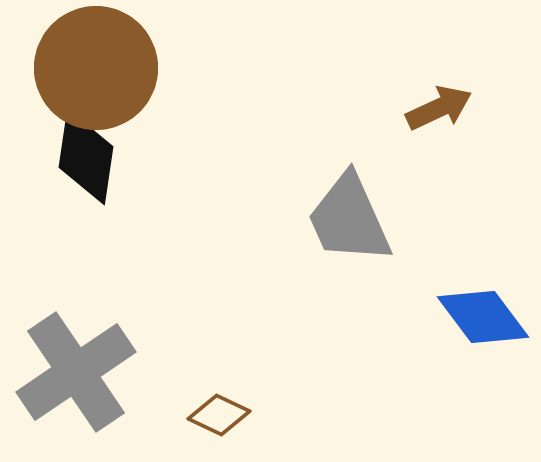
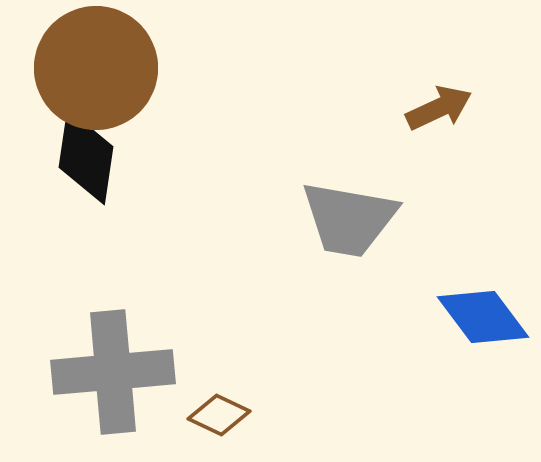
gray trapezoid: rotated 56 degrees counterclockwise
gray cross: moved 37 px right; rotated 29 degrees clockwise
